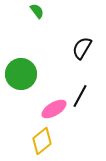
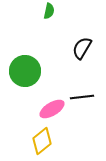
green semicircle: moved 12 px right; rotated 49 degrees clockwise
green circle: moved 4 px right, 3 px up
black line: moved 2 px right, 1 px down; rotated 55 degrees clockwise
pink ellipse: moved 2 px left
